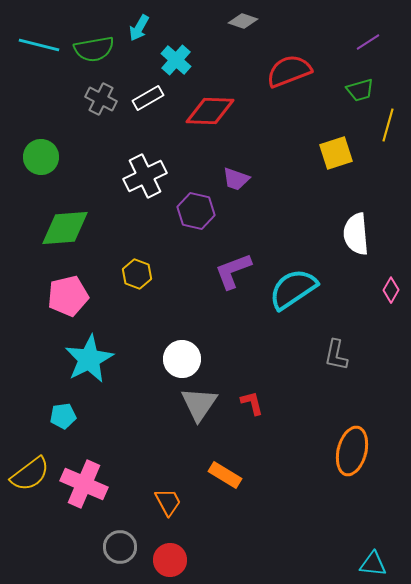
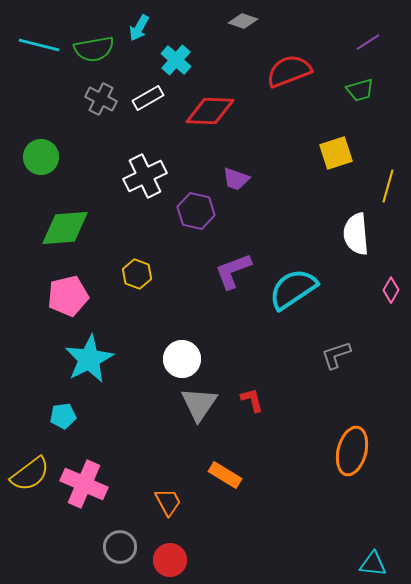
yellow line: moved 61 px down
gray L-shape: rotated 60 degrees clockwise
red L-shape: moved 3 px up
